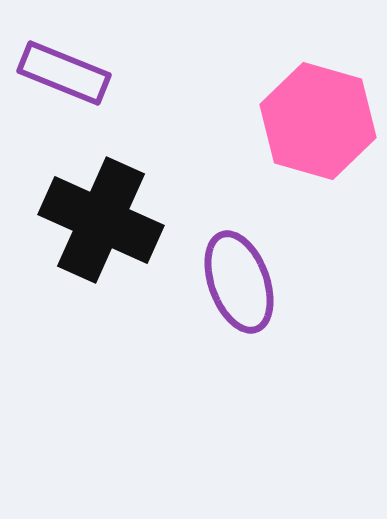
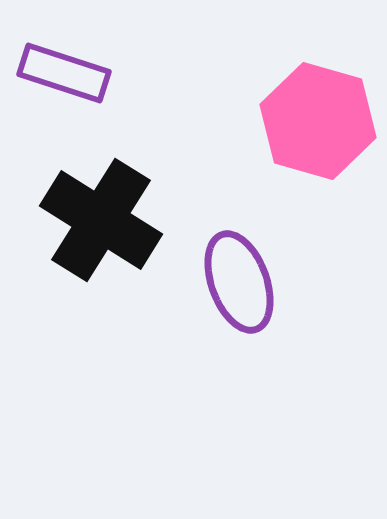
purple rectangle: rotated 4 degrees counterclockwise
black cross: rotated 8 degrees clockwise
